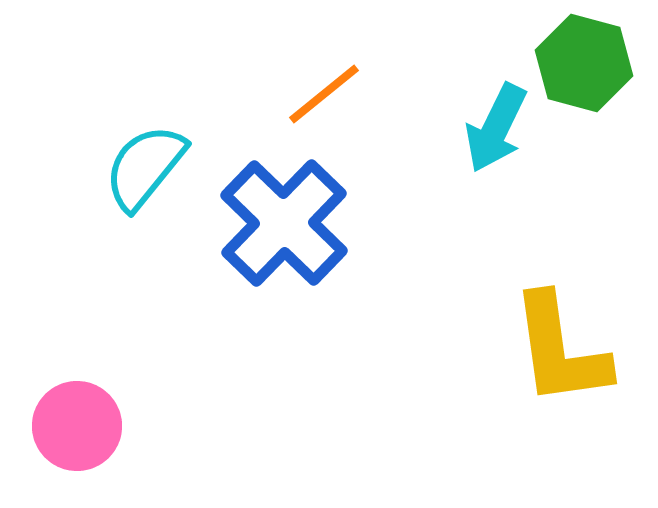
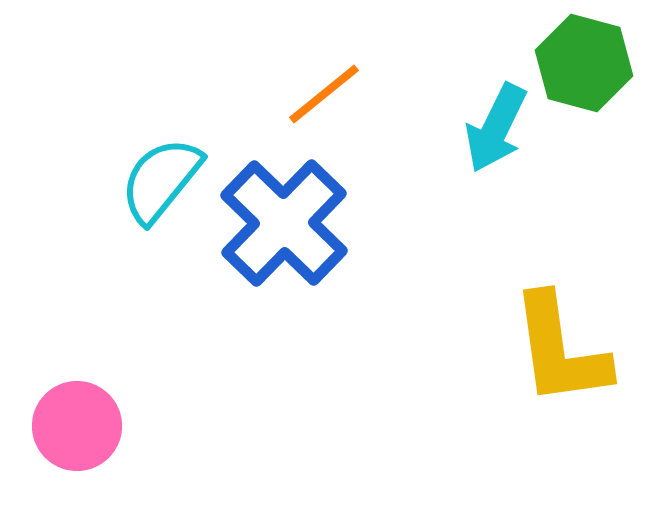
cyan semicircle: moved 16 px right, 13 px down
